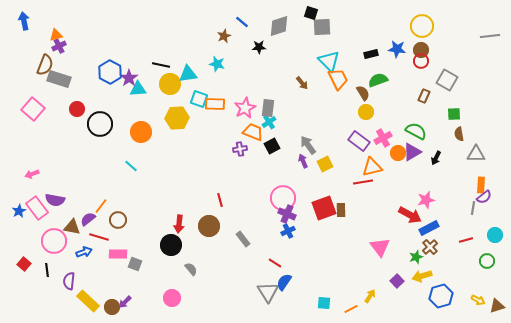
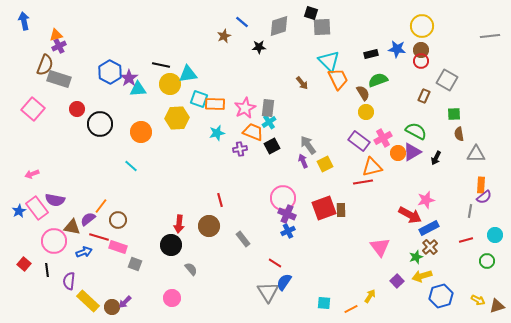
cyan star at (217, 64): moved 69 px down; rotated 28 degrees counterclockwise
gray line at (473, 208): moved 3 px left, 3 px down
pink rectangle at (118, 254): moved 7 px up; rotated 18 degrees clockwise
